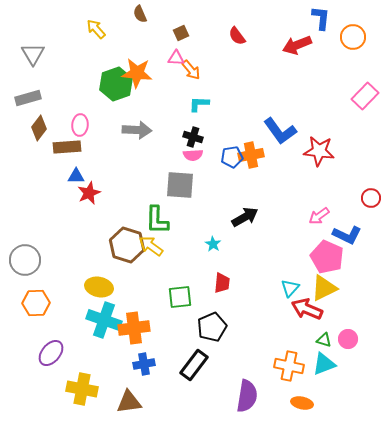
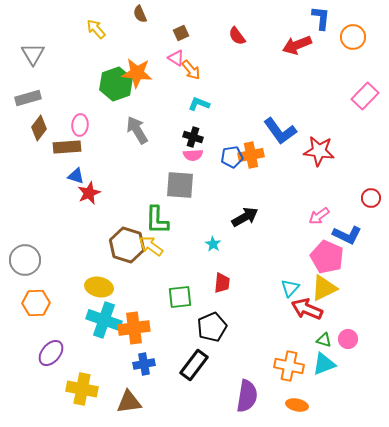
pink triangle at (176, 58): rotated 30 degrees clockwise
cyan L-shape at (199, 104): rotated 20 degrees clockwise
gray arrow at (137, 130): rotated 124 degrees counterclockwise
blue triangle at (76, 176): rotated 18 degrees clockwise
orange ellipse at (302, 403): moved 5 px left, 2 px down
